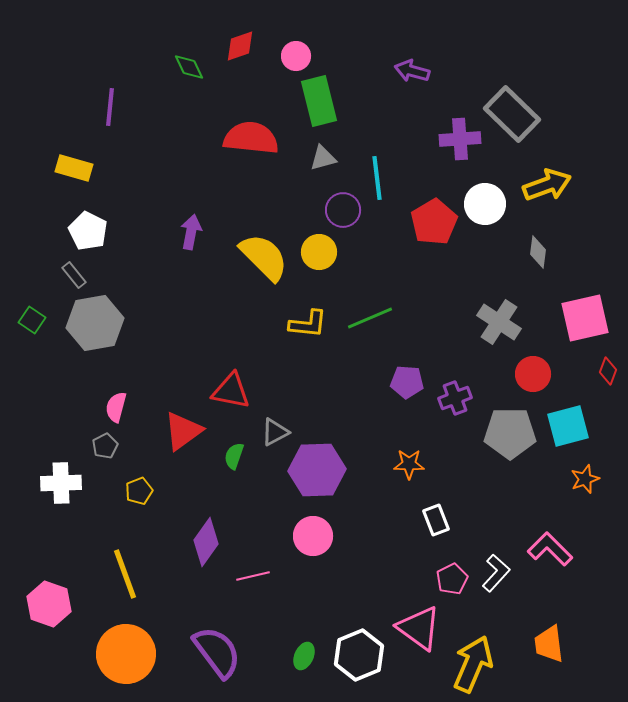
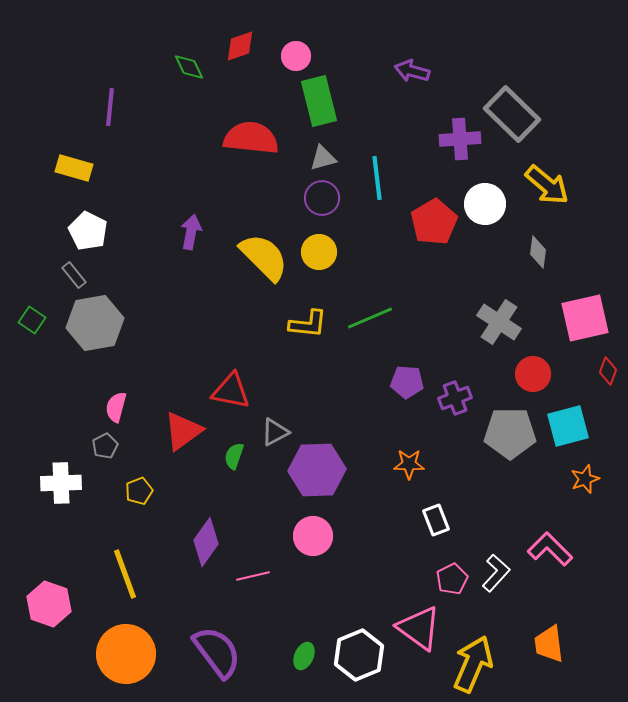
yellow arrow at (547, 185): rotated 60 degrees clockwise
purple circle at (343, 210): moved 21 px left, 12 px up
